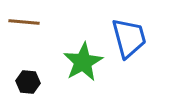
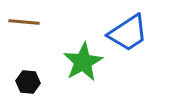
blue trapezoid: moved 1 px left, 5 px up; rotated 72 degrees clockwise
